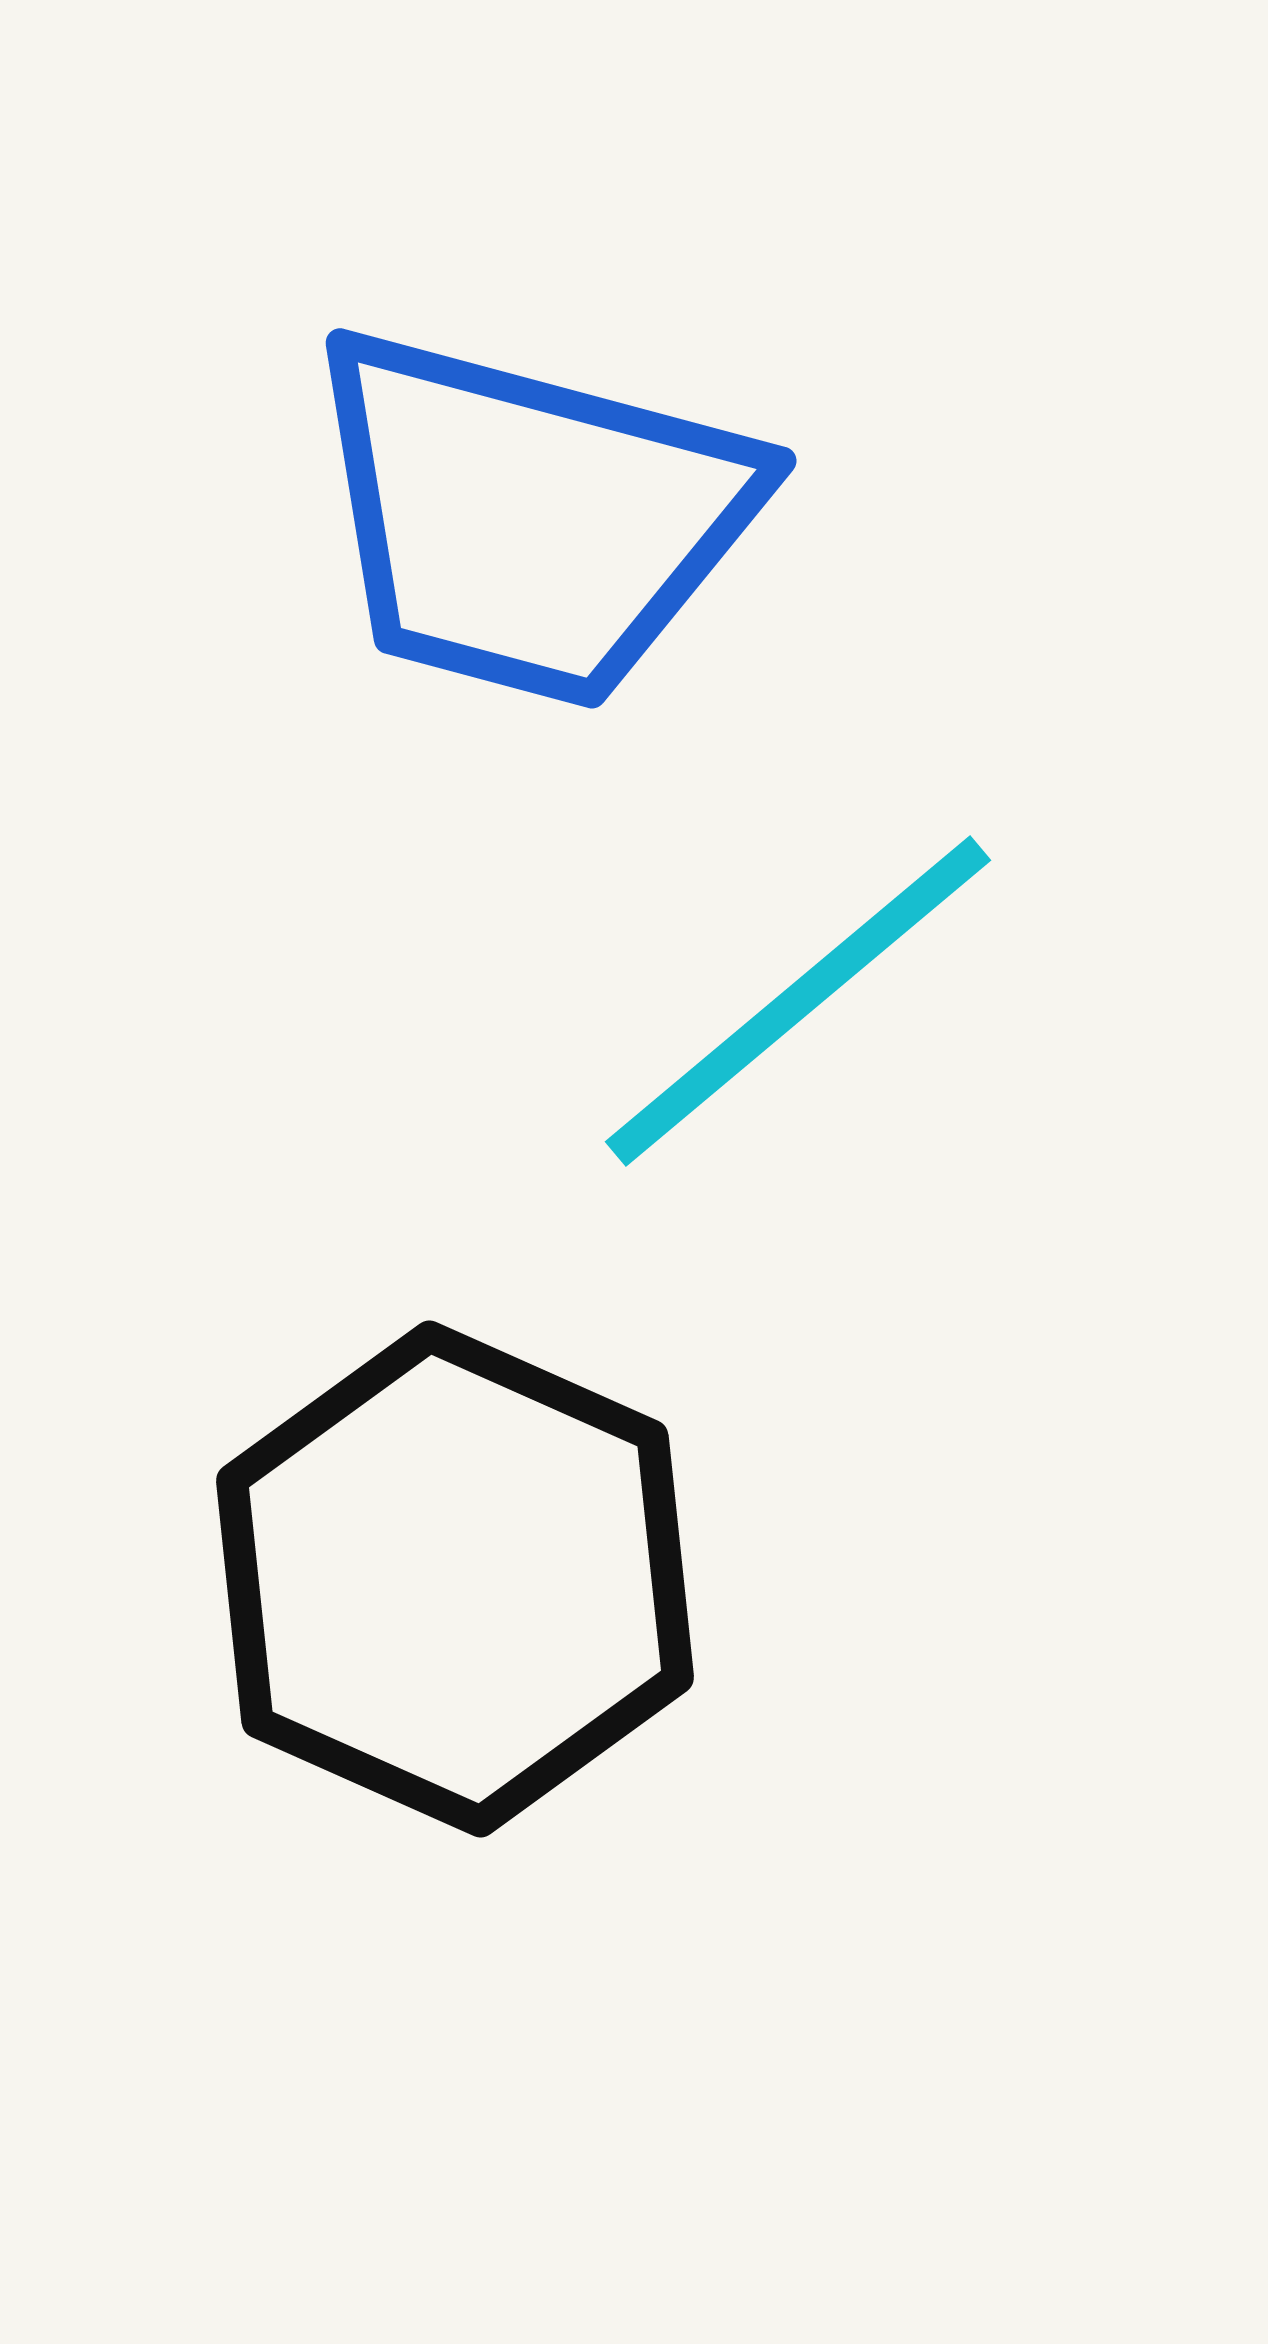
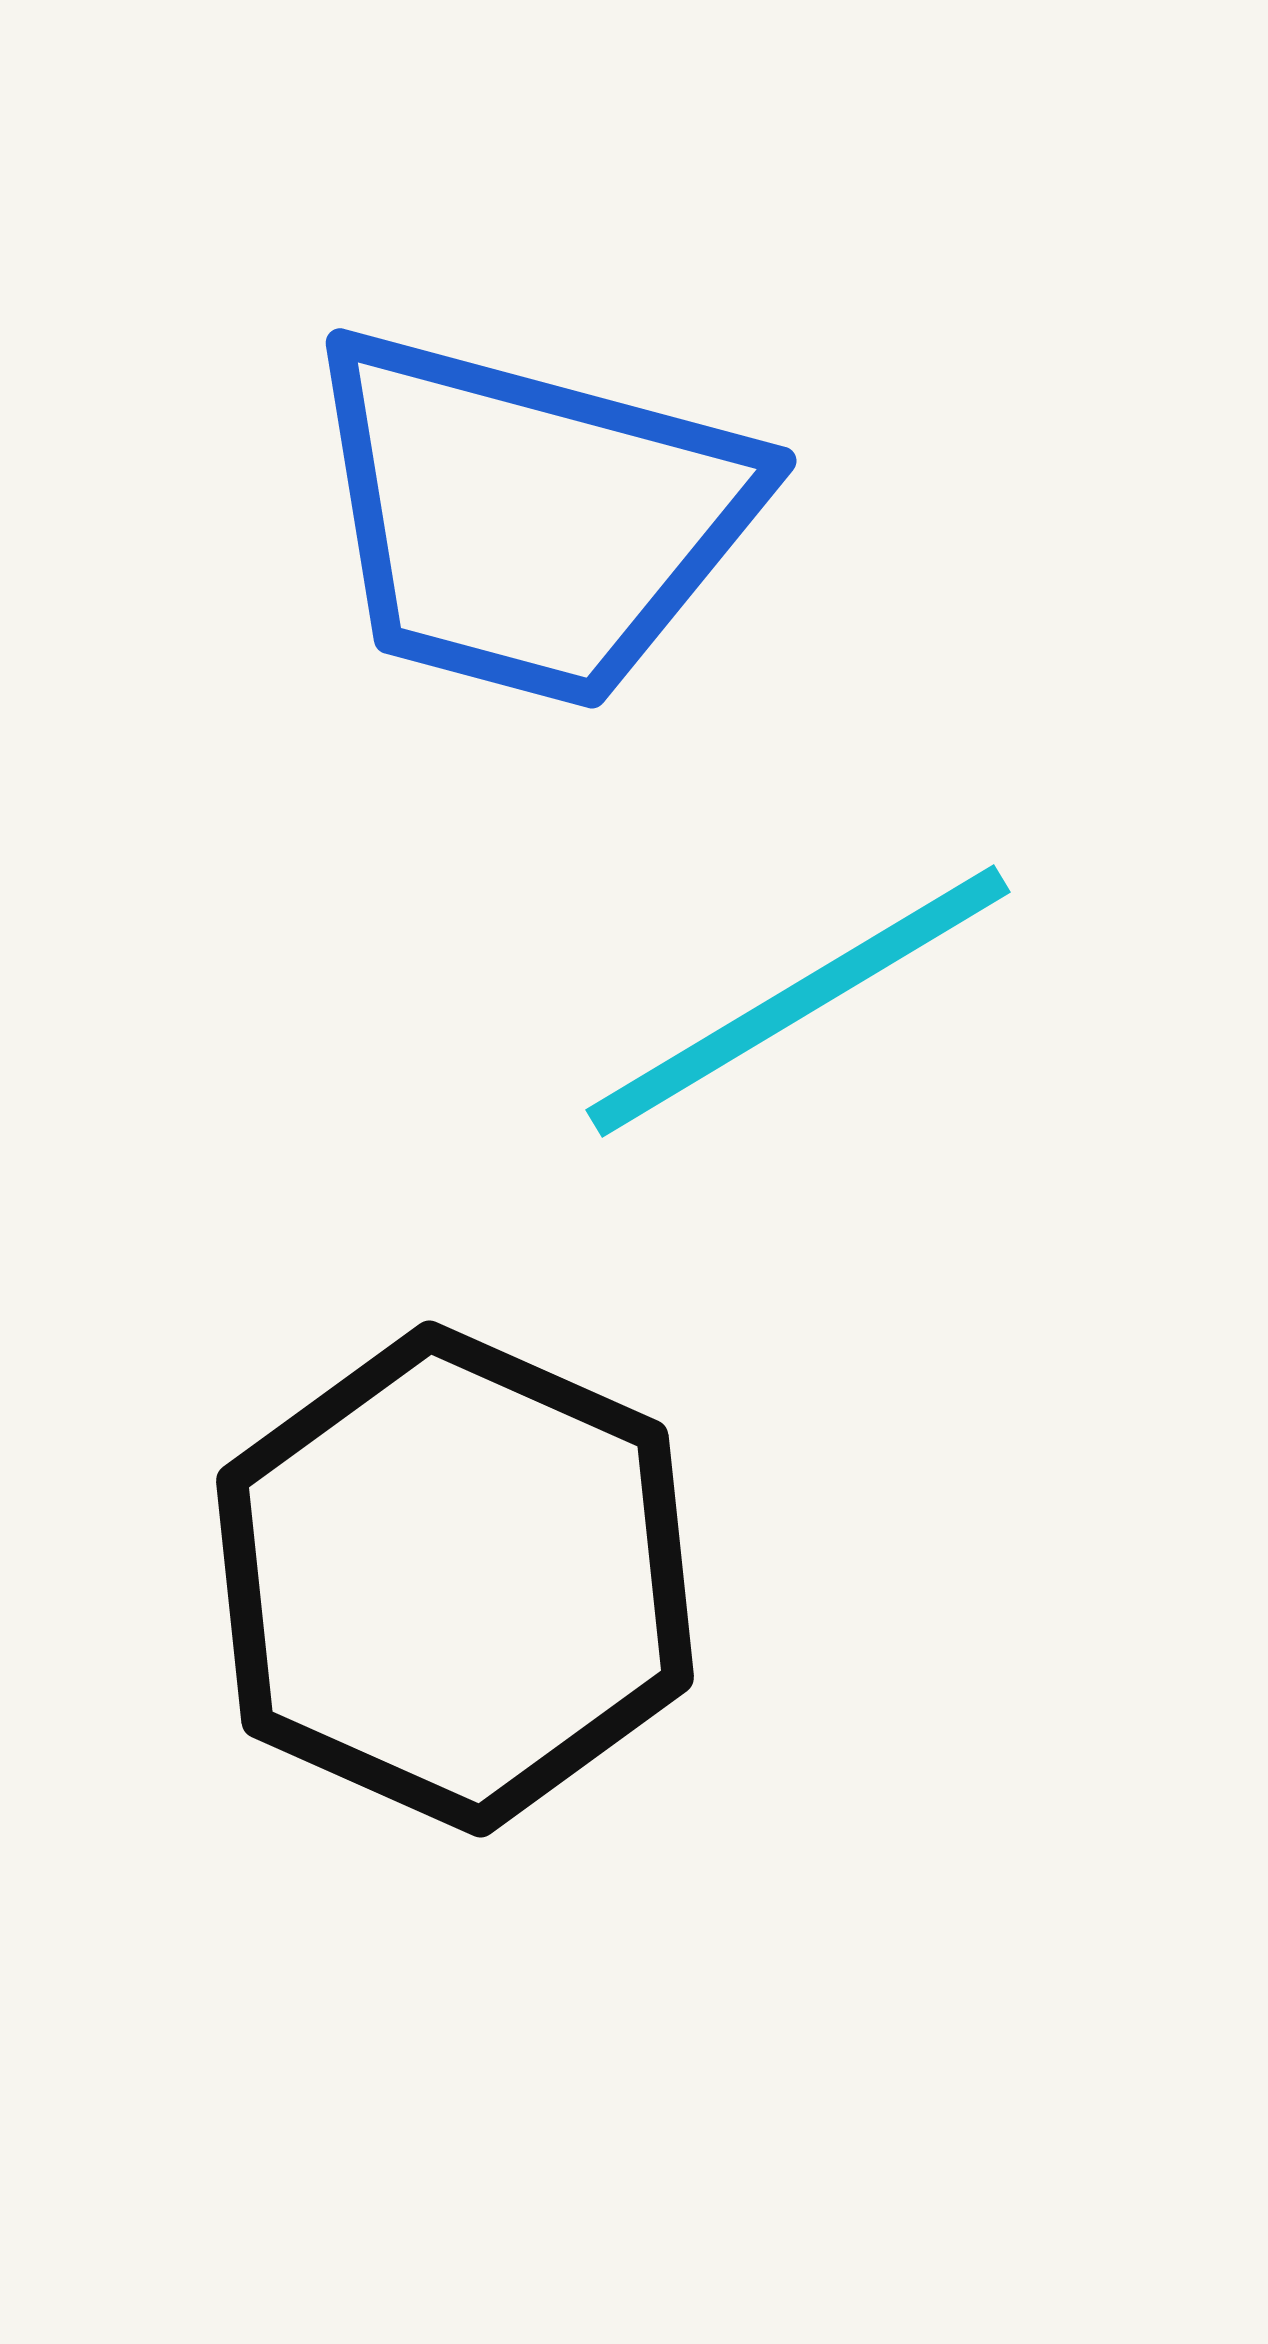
cyan line: rotated 9 degrees clockwise
